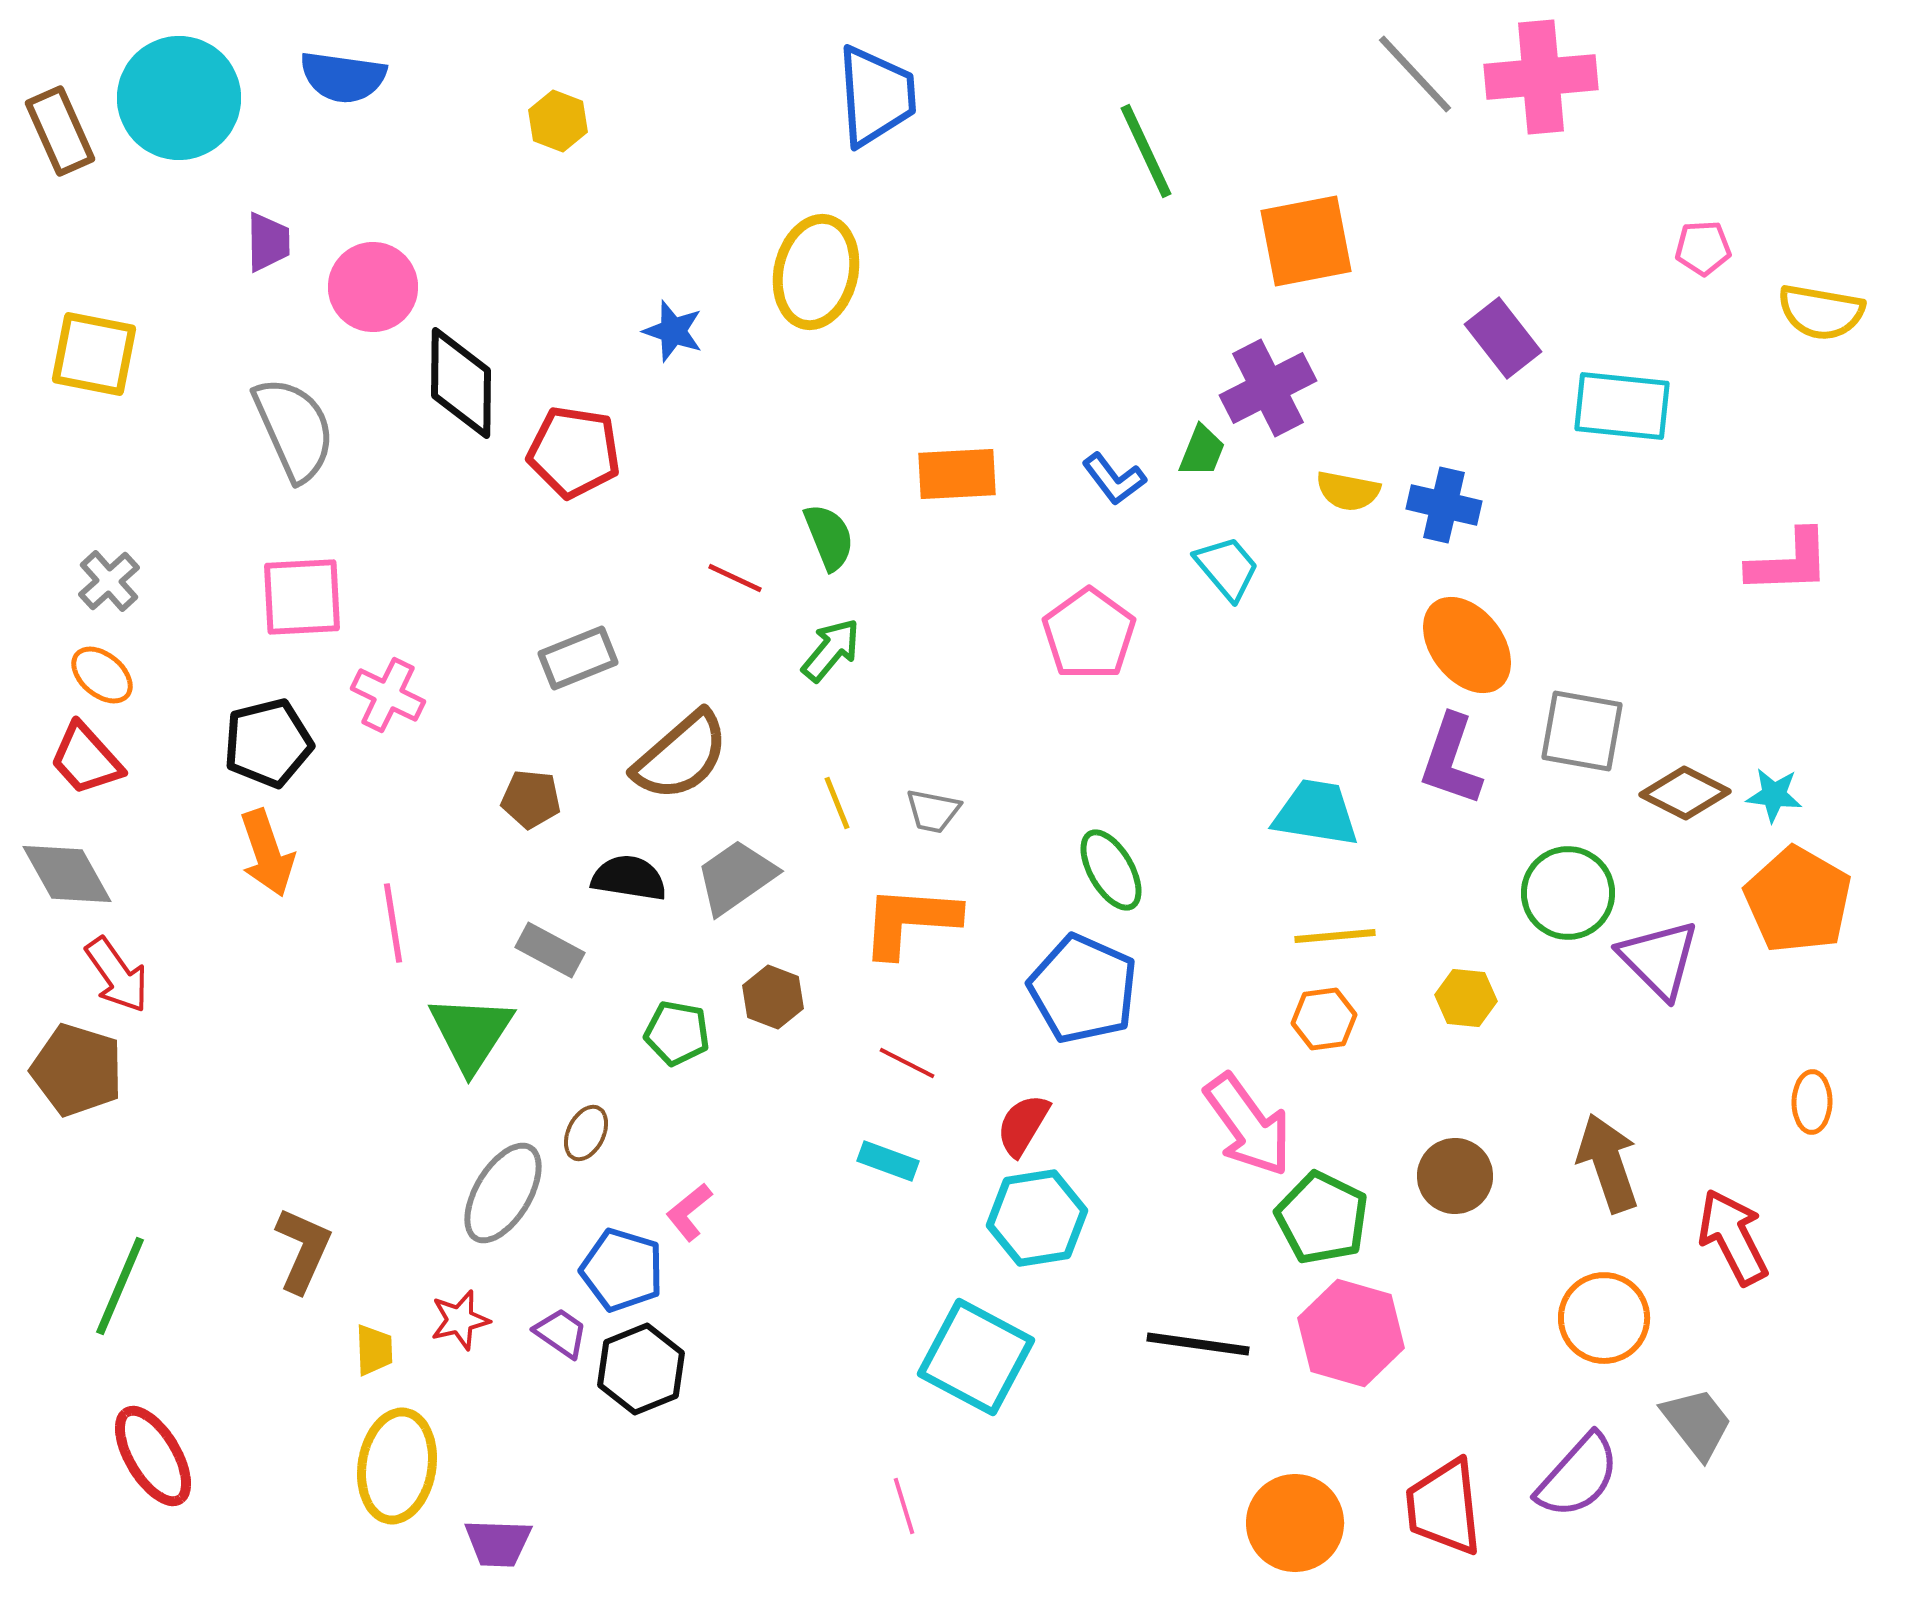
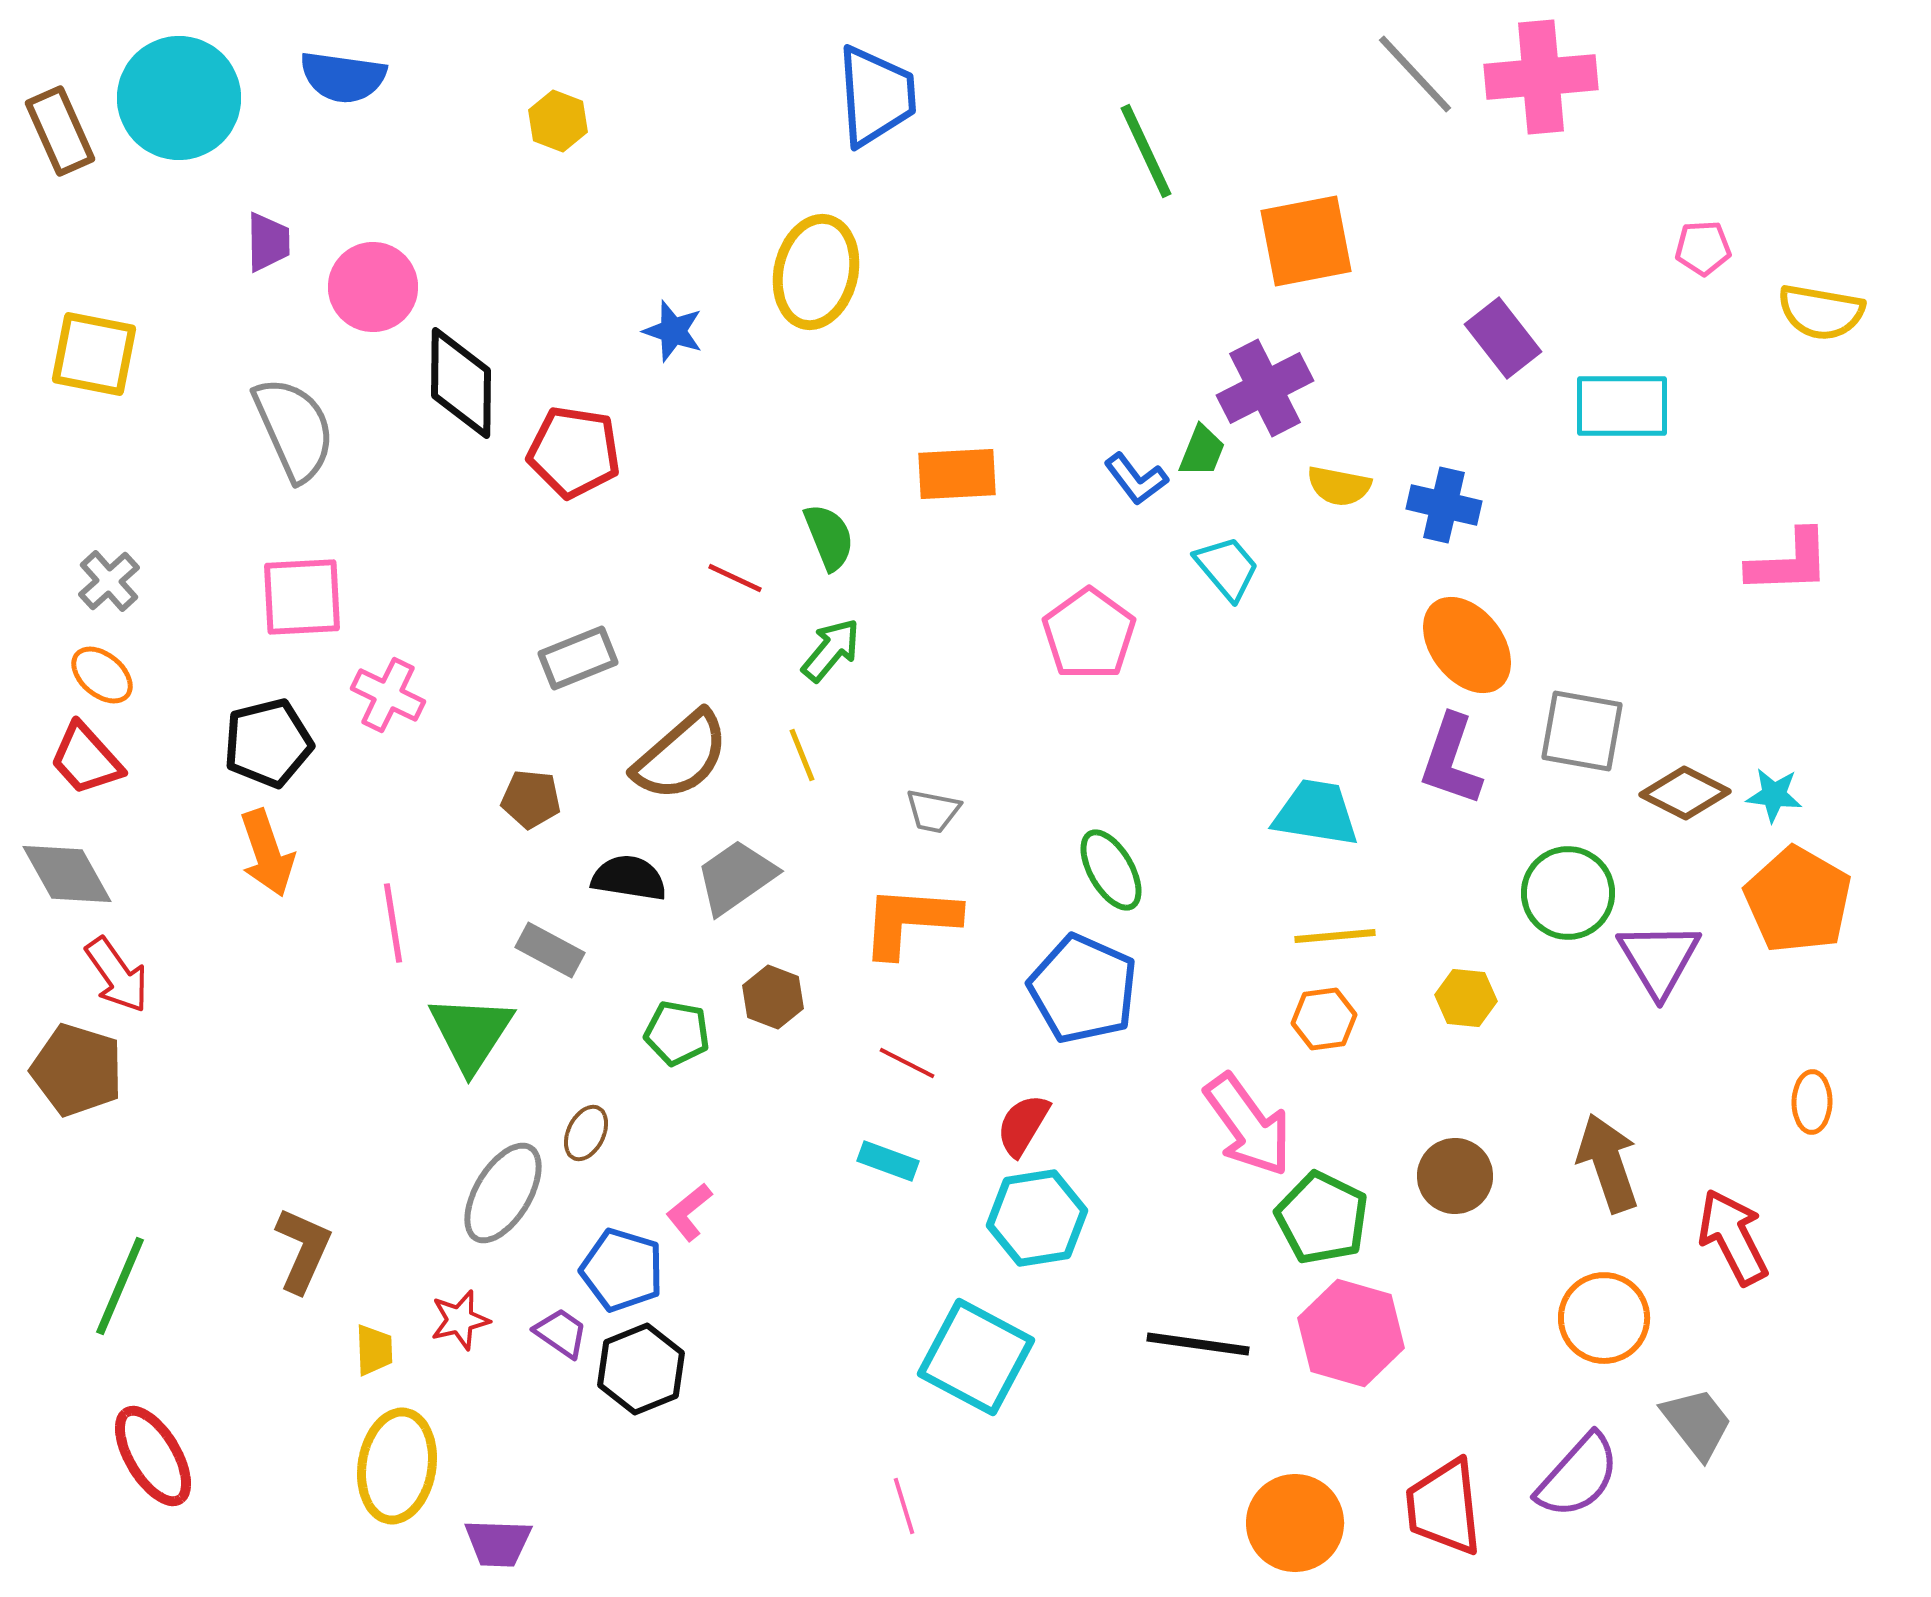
purple cross at (1268, 388): moved 3 px left
cyan rectangle at (1622, 406): rotated 6 degrees counterclockwise
blue L-shape at (1114, 479): moved 22 px right
yellow semicircle at (1348, 491): moved 9 px left, 5 px up
yellow line at (837, 803): moved 35 px left, 48 px up
purple triangle at (1659, 959): rotated 14 degrees clockwise
